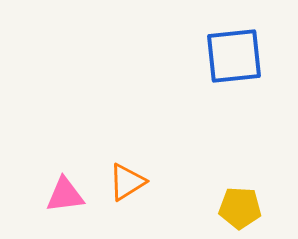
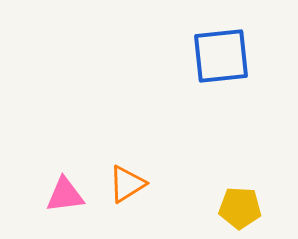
blue square: moved 13 px left
orange triangle: moved 2 px down
